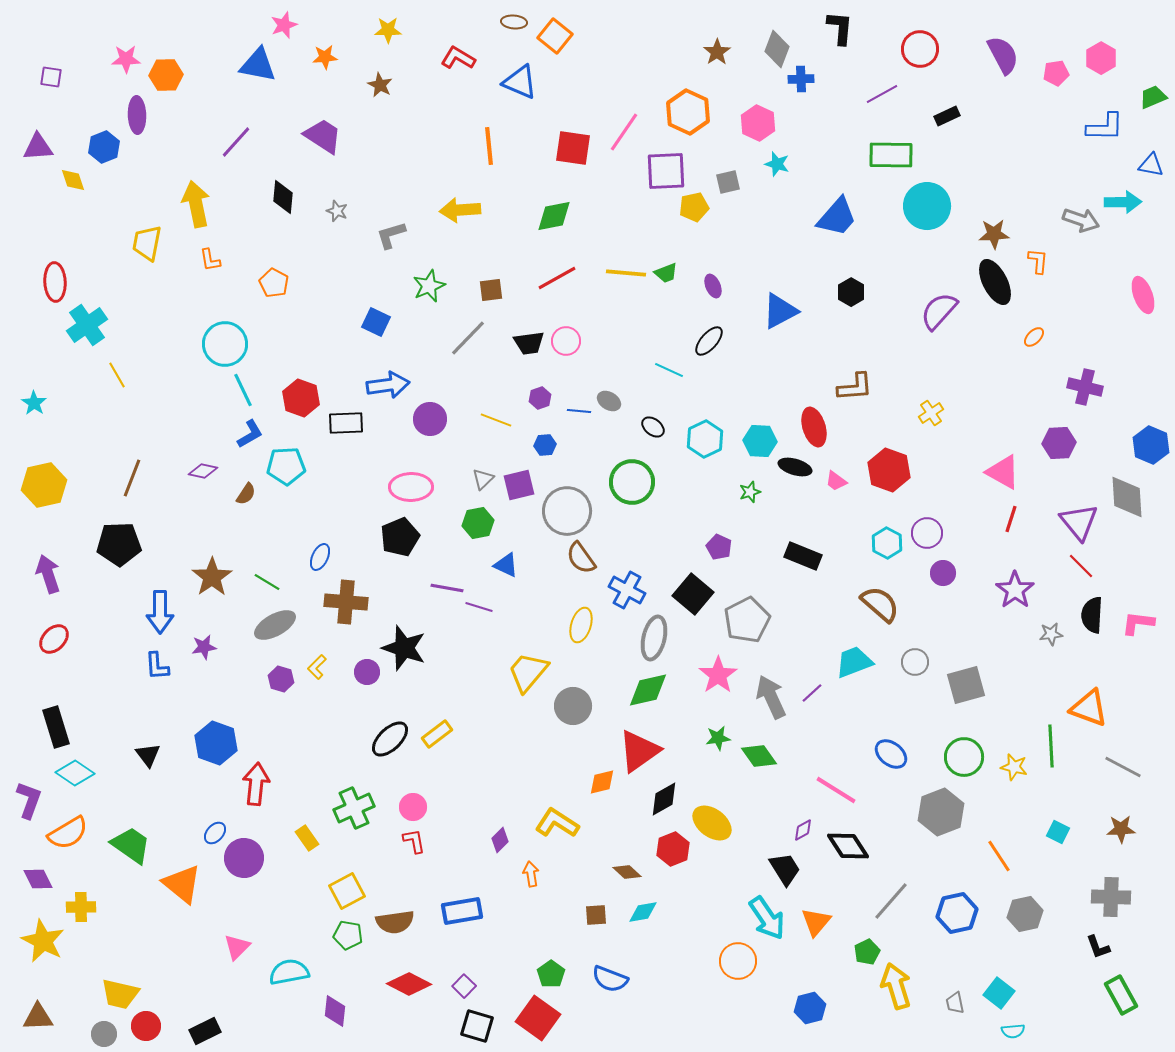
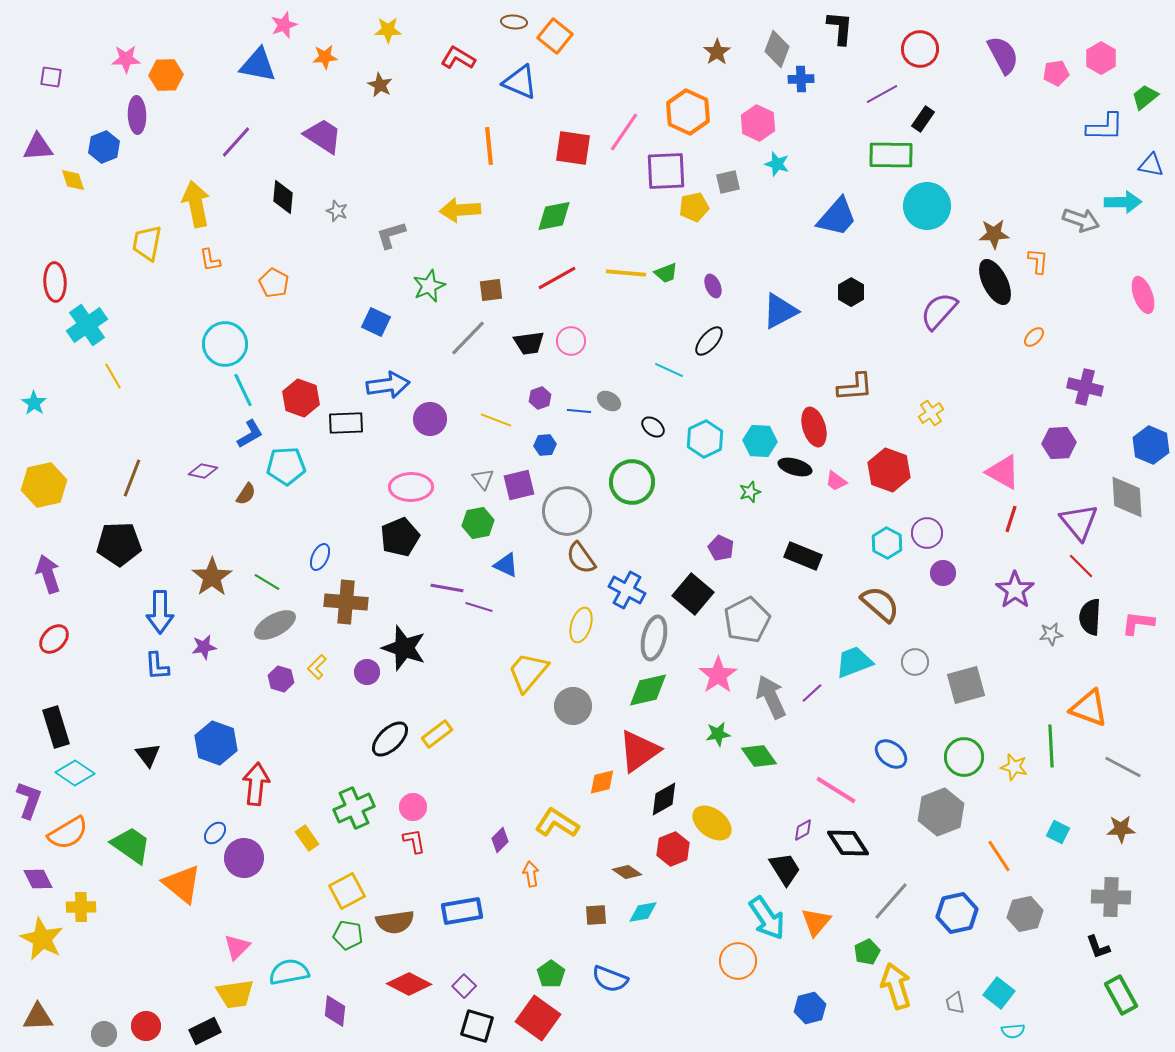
green trapezoid at (1153, 97): moved 8 px left; rotated 16 degrees counterclockwise
black rectangle at (947, 116): moved 24 px left, 3 px down; rotated 30 degrees counterclockwise
pink circle at (566, 341): moved 5 px right
yellow line at (117, 375): moved 4 px left, 1 px down
gray triangle at (483, 479): rotated 25 degrees counterclockwise
purple pentagon at (719, 547): moved 2 px right, 1 px down
black semicircle at (1092, 615): moved 2 px left, 2 px down
green star at (718, 738): moved 4 px up
black diamond at (848, 846): moved 3 px up
brown diamond at (627, 872): rotated 8 degrees counterclockwise
yellow star at (43, 941): moved 1 px left, 2 px up
yellow trapezoid at (120, 994): moved 115 px right; rotated 21 degrees counterclockwise
